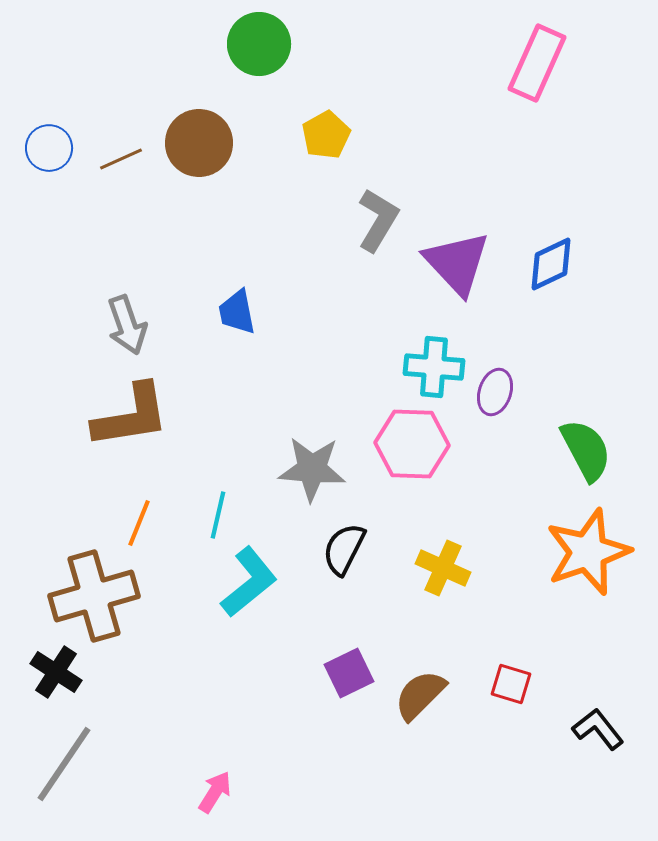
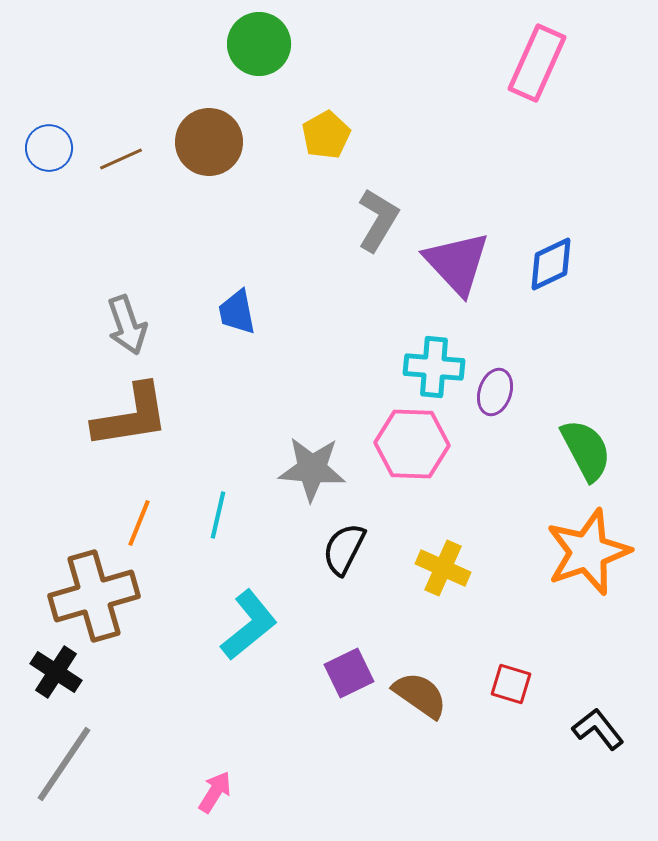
brown circle: moved 10 px right, 1 px up
cyan L-shape: moved 43 px down
brown semicircle: rotated 80 degrees clockwise
